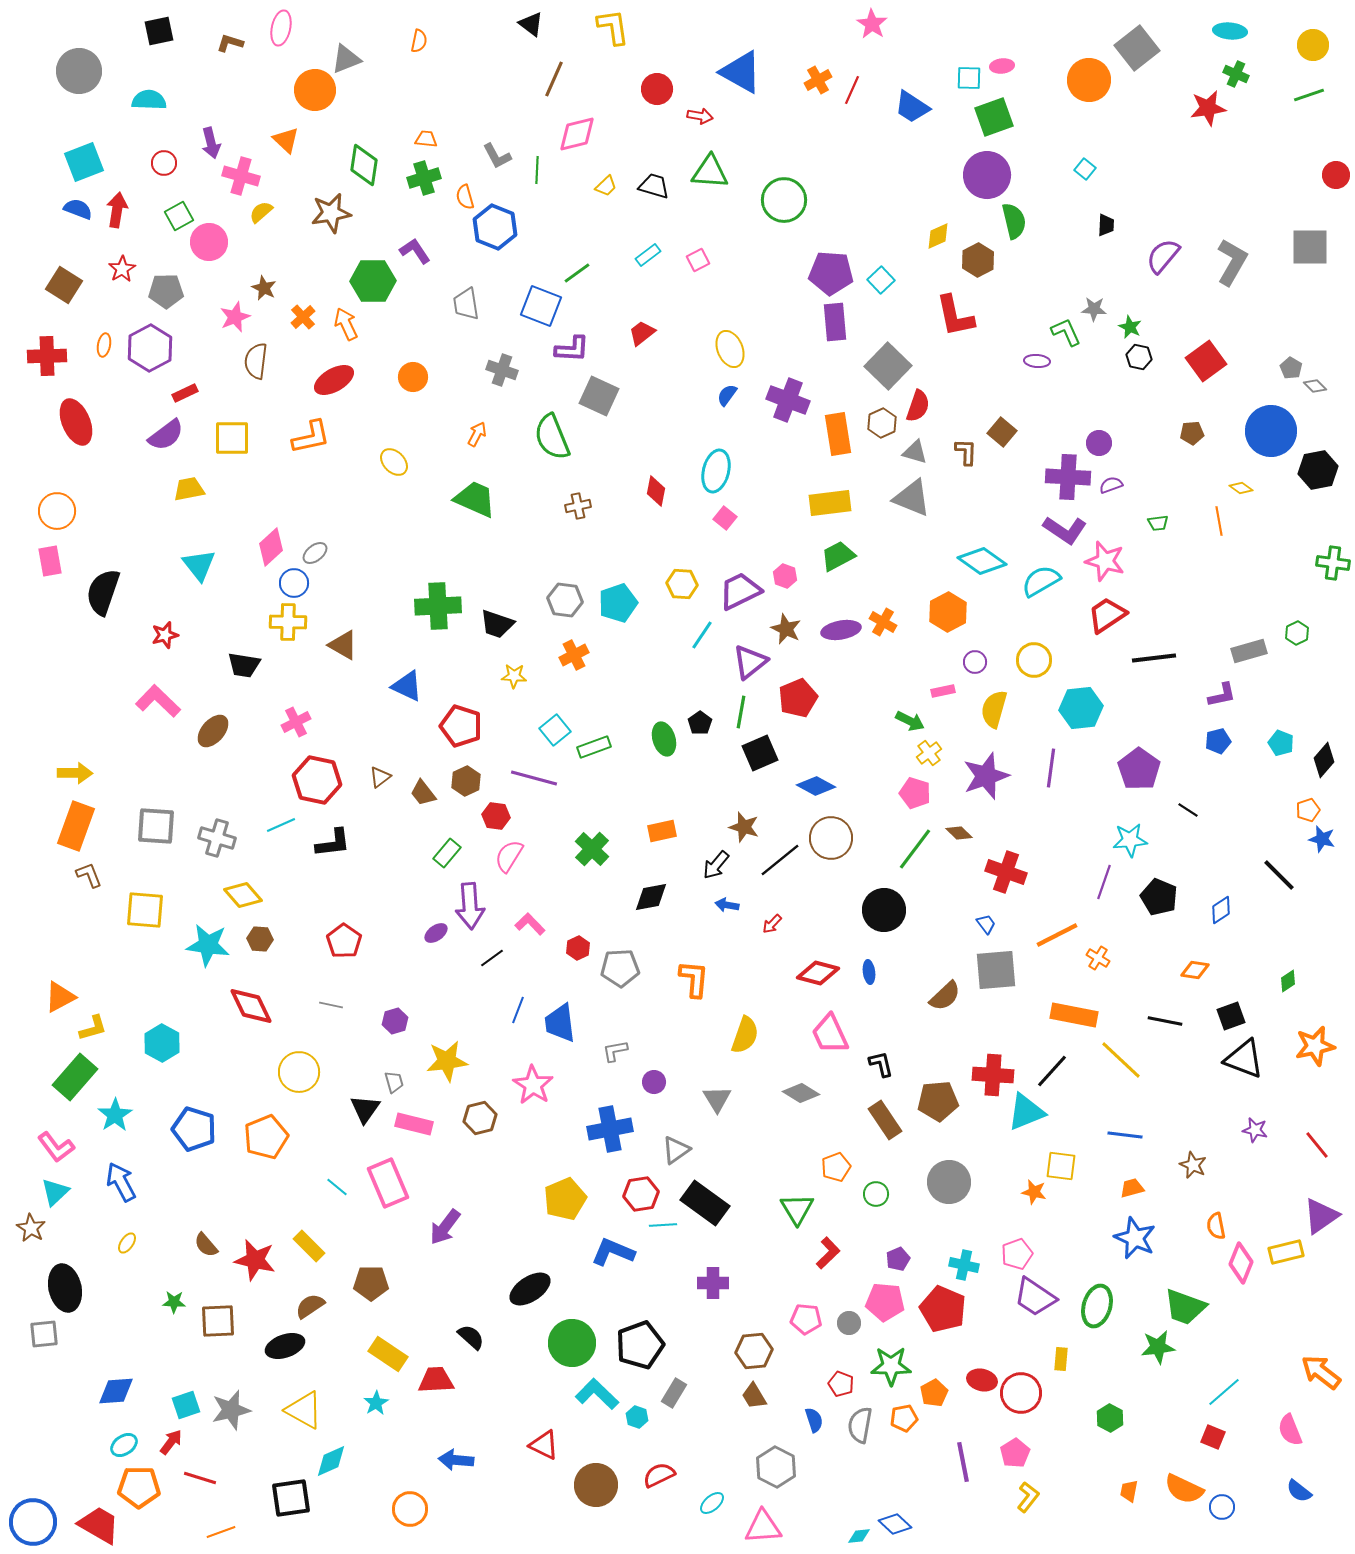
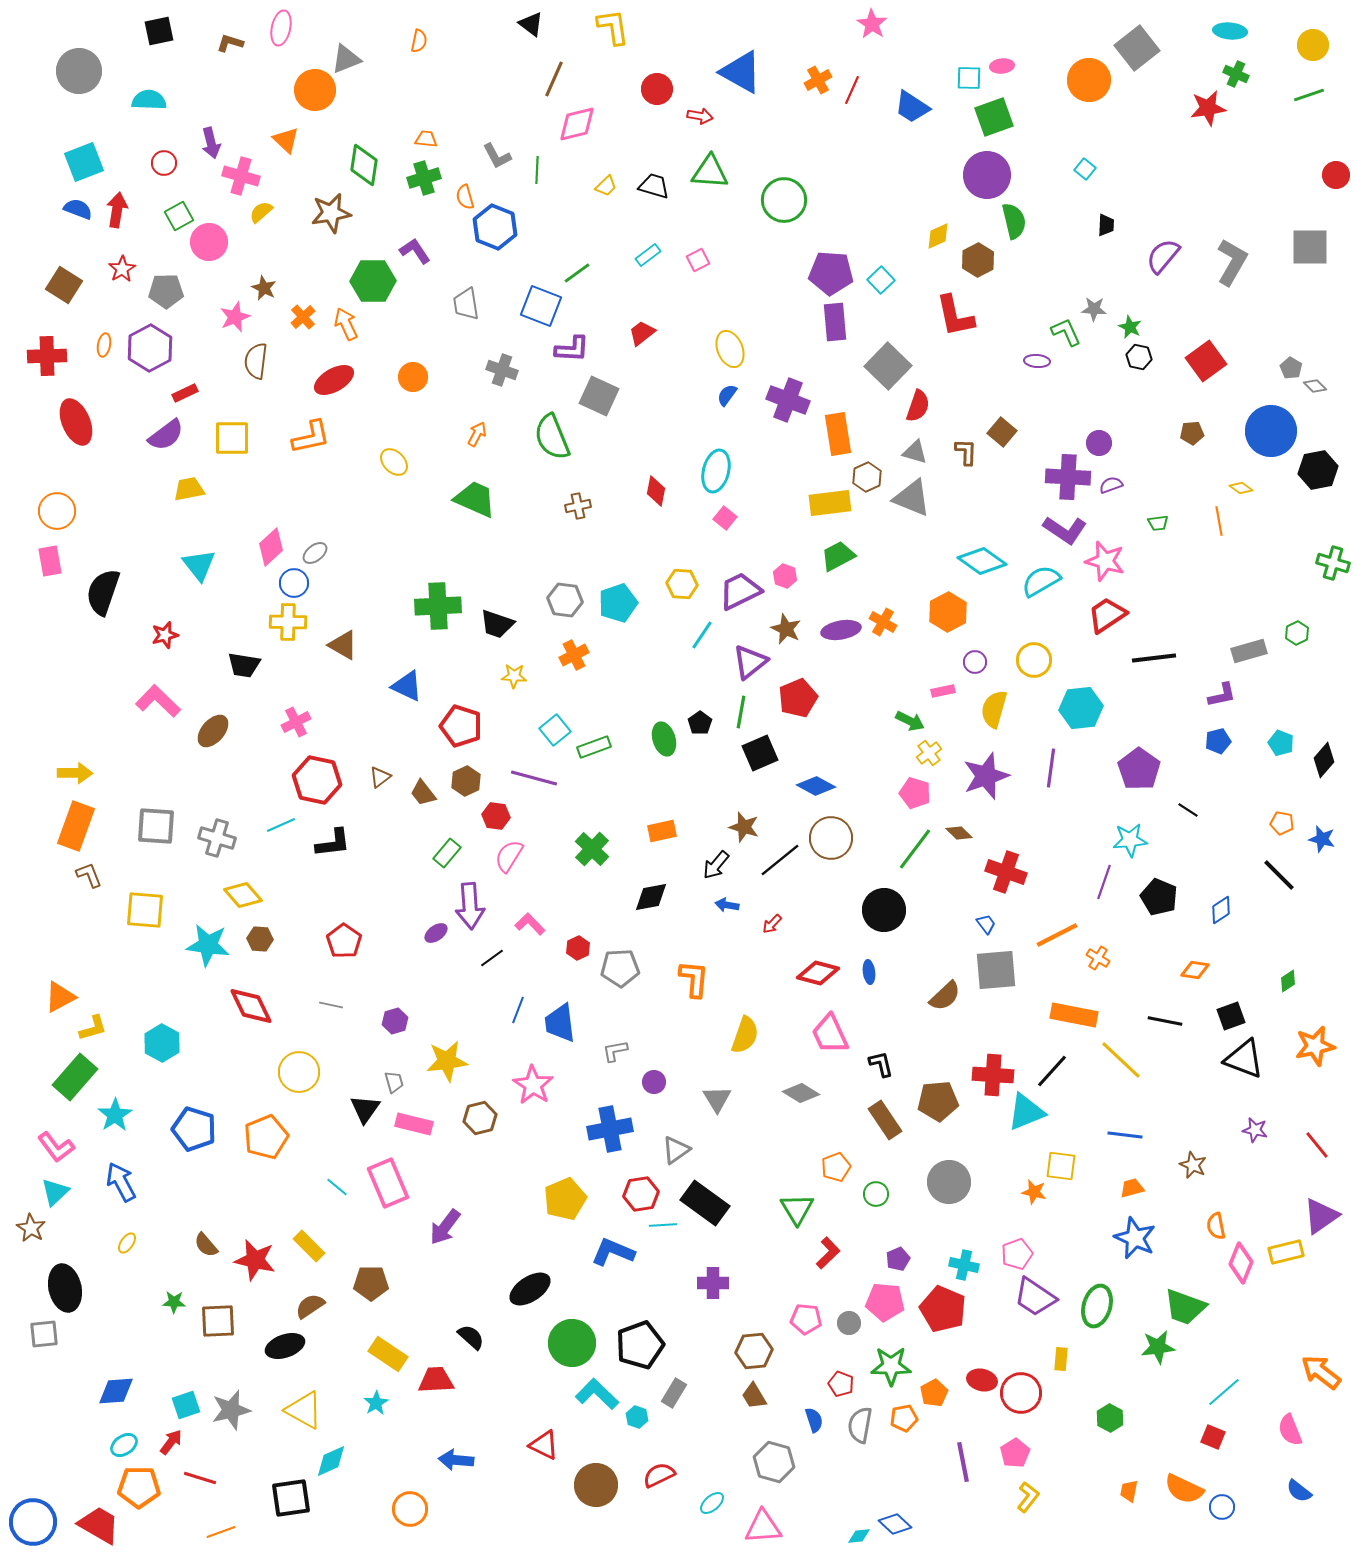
pink diamond at (577, 134): moved 10 px up
brown hexagon at (882, 423): moved 15 px left, 54 px down
green cross at (1333, 563): rotated 8 degrees clockwise
orange pentagon at (1308, 810): moved 26 px left, 13 px down; rotated 30 degrees clockwise
gray hexagon at (776, 1467): moved 2 px left, 5 px up; rotated 12 degrees counterclockwise
